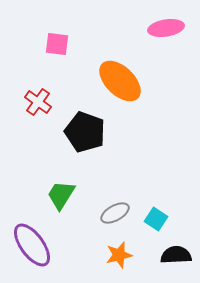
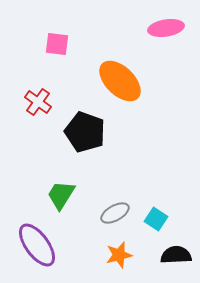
purple ellipse: moved 5 px right
